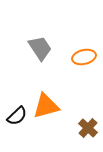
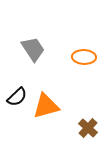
gray trapezoid: moved 7 px left, 1 px down
orange ellipse: rotated 15 degrees clockwise
black semicircle: moved 19 px up
